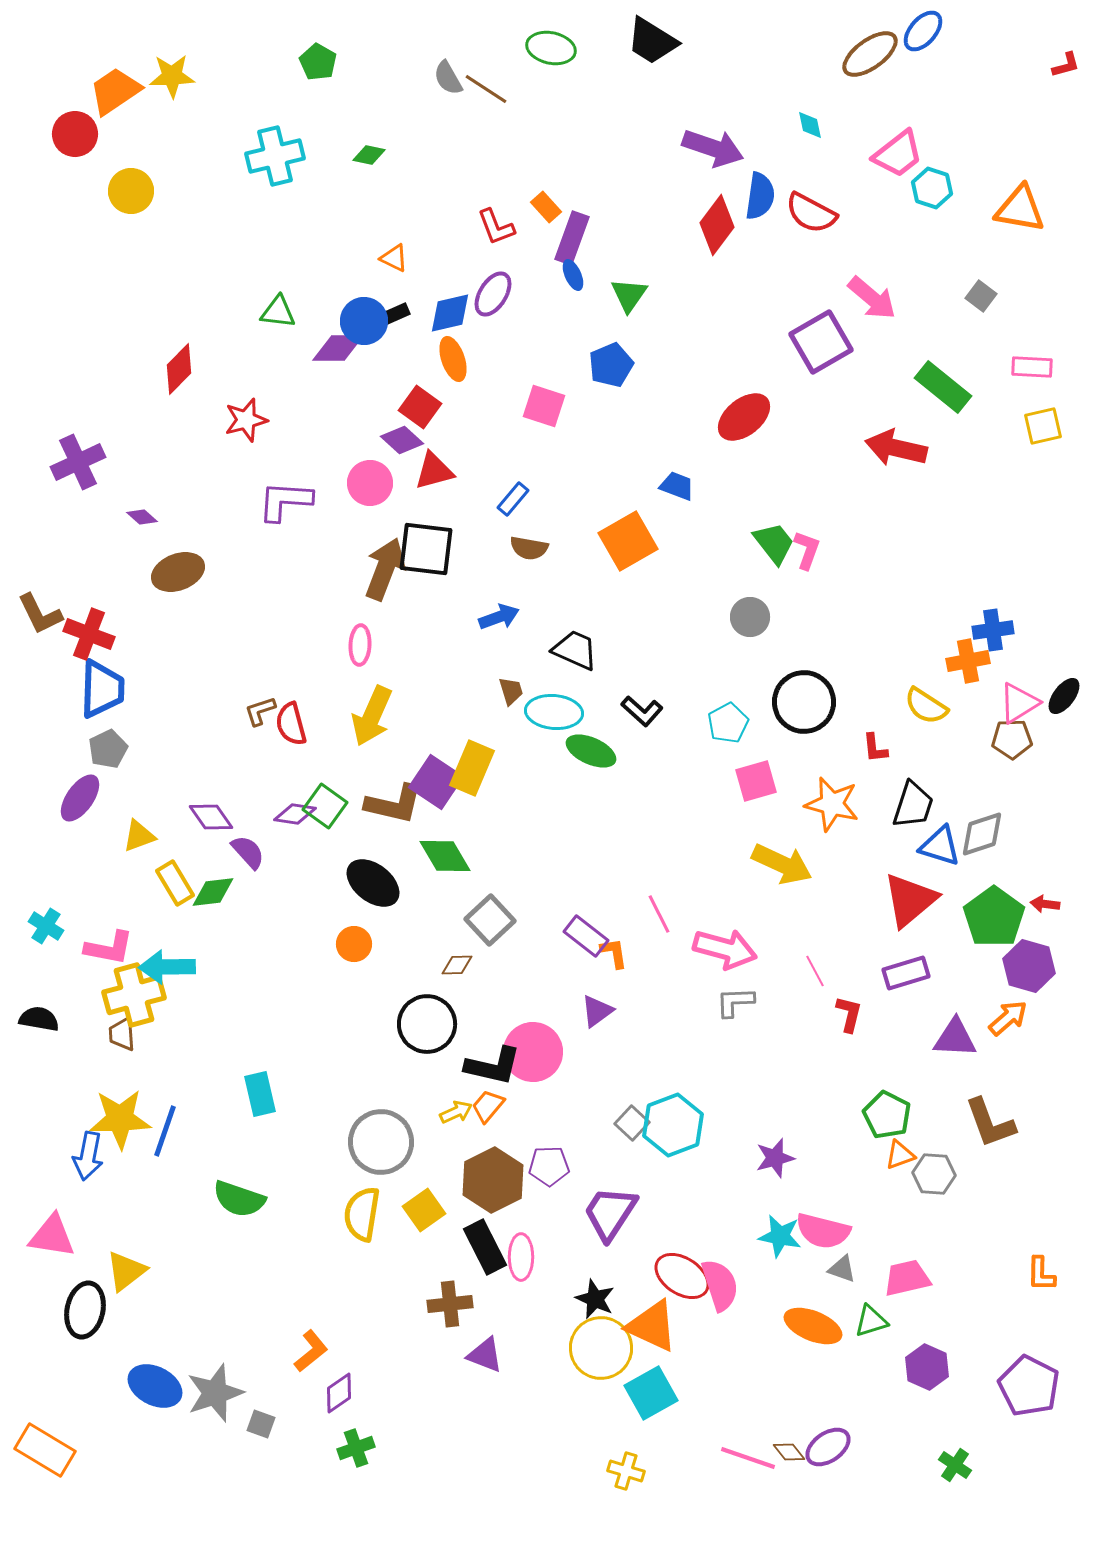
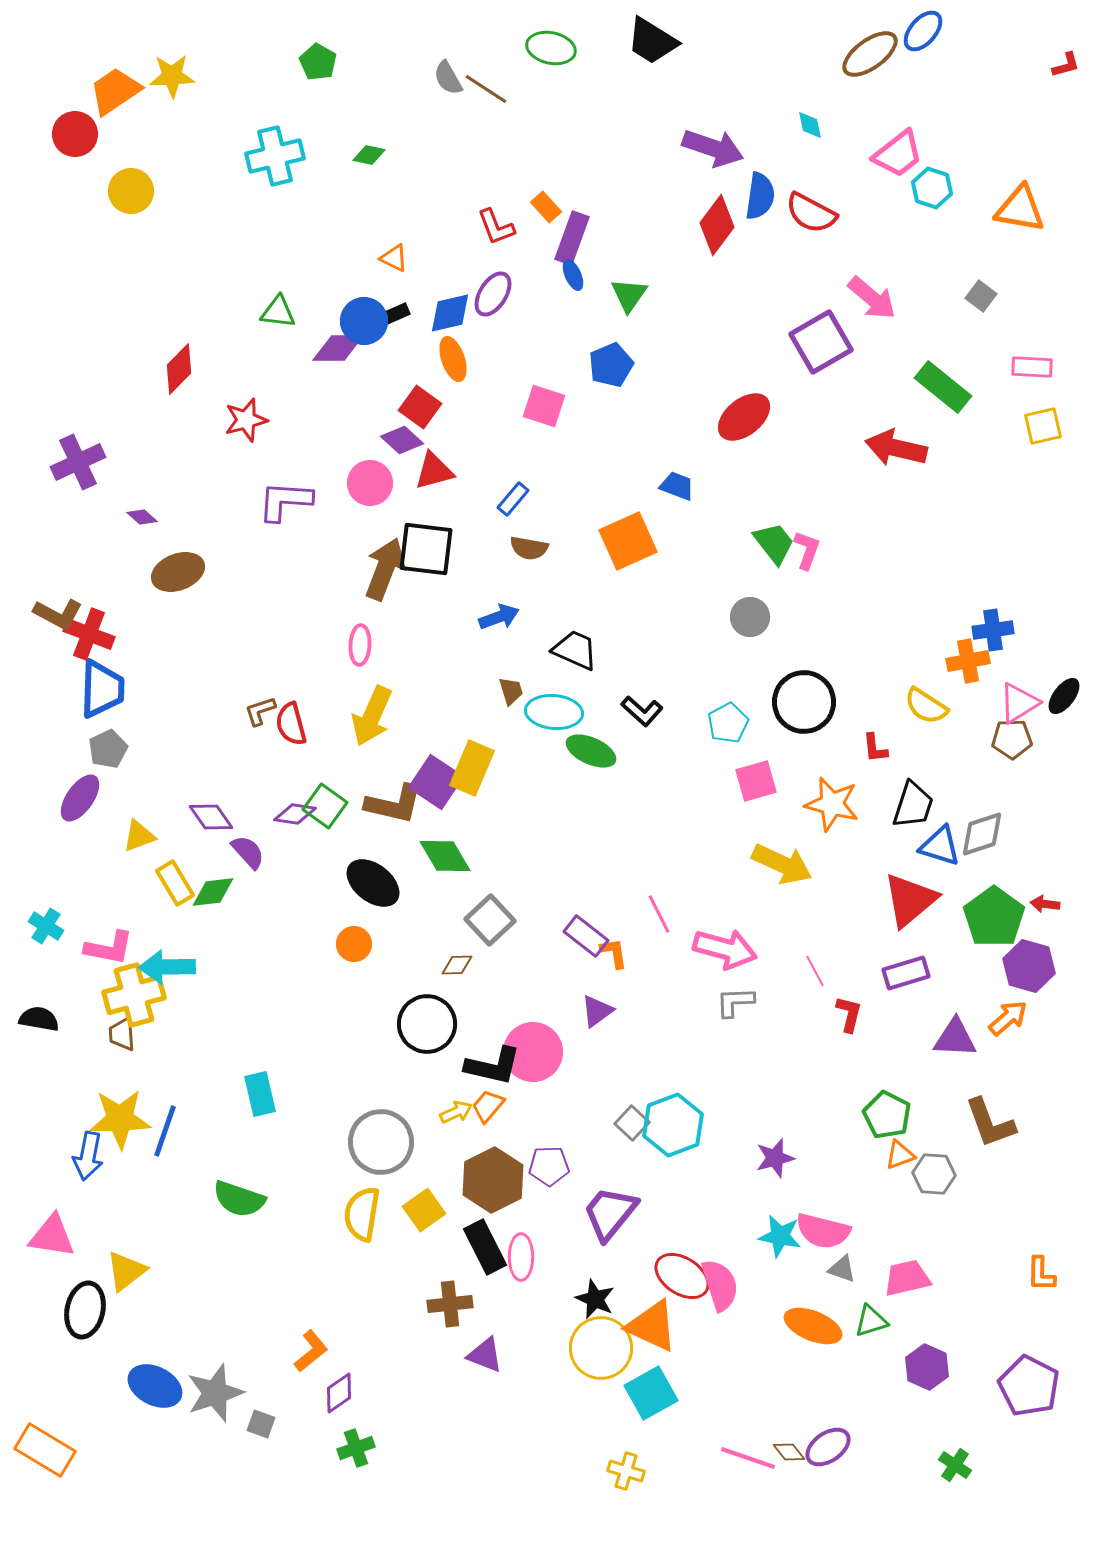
orange square at (628, 541): rotated 6 degrees clockwise
brown L-shape at (40, 614): moved 18 px right; rotated 36 degrees counterclockwise
purple trapezoid at (610, 1213): rotated 6 degrees clockwise
